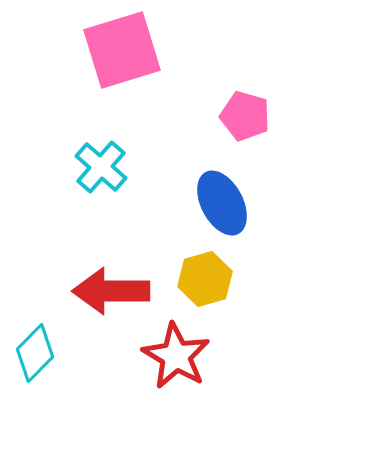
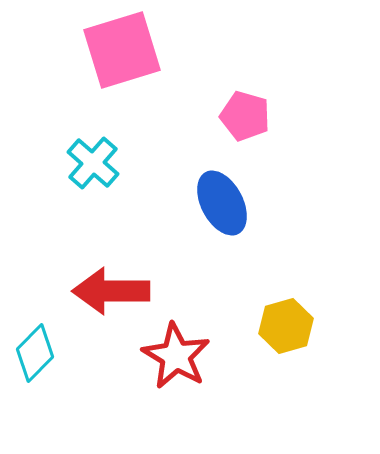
cyan cross: moved 8 px left, 4 px up
yellow hexagon: moved 81 px right, 47 px down
